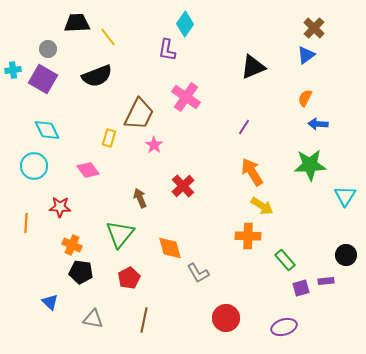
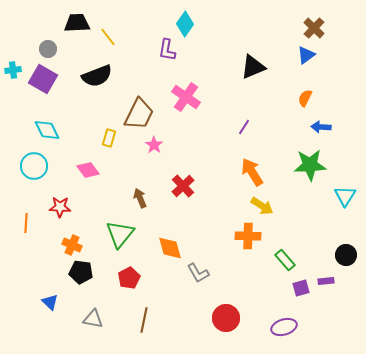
blue arrow at (318, 124): moved 3 px right, 3 px down
